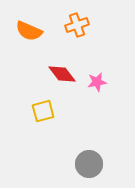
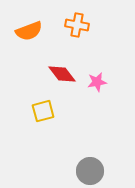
orange cross: rotated 30 degrees clockwise
orange semicircle: rotated 44 degrees counterclockwise
gray circle: moved 1 px right, 7 px down
